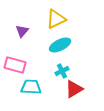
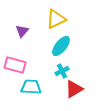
cyan ellipse: moved 1 px right, 1 px down; rotated 25 degrees counterclockwise
